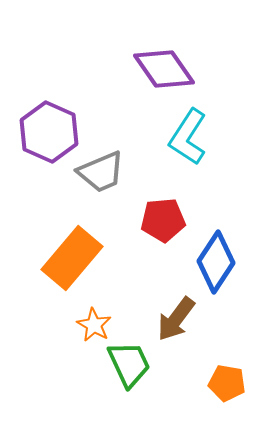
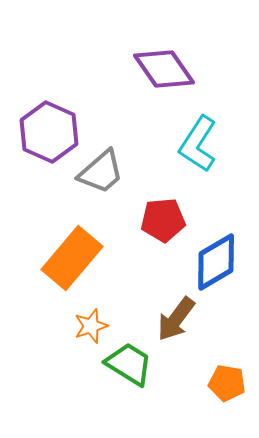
cyan L-shape: moved 10 px right, 7 px down
gray trapezoid: rotated 18 degrees counterclockwise
blue diamond: rotated 26 degrees clockwise
orange star: moved 3 px left, 1 px down; rotated 24 degrees clockwise
green trapezoid: rotated 33 degrees counterclockwise
